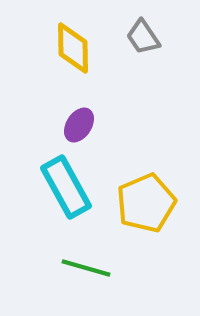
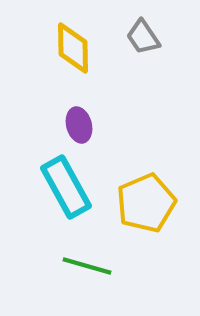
purple ellipse: rotated 48 degrees counterclockwise
green line: moved 1 px right, 2 px up
